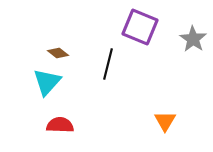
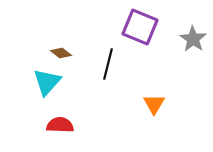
brown diamond: moved 3 px right
orange triangle: moved 11 px left, 17 px up
